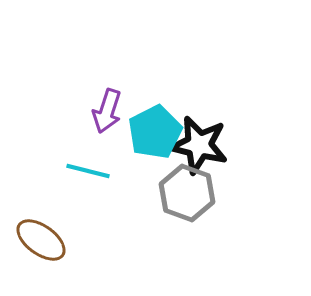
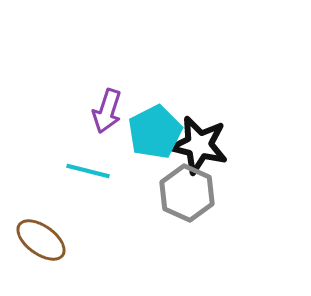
gray hexagon: rotated 4 degrees clockwise
